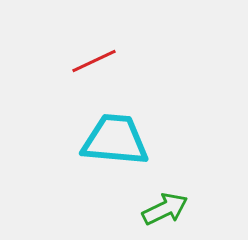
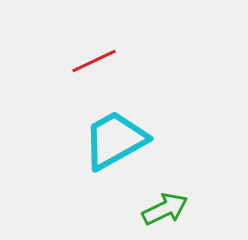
cyan trapezoid: rotated 34 degrees counterclockwise
